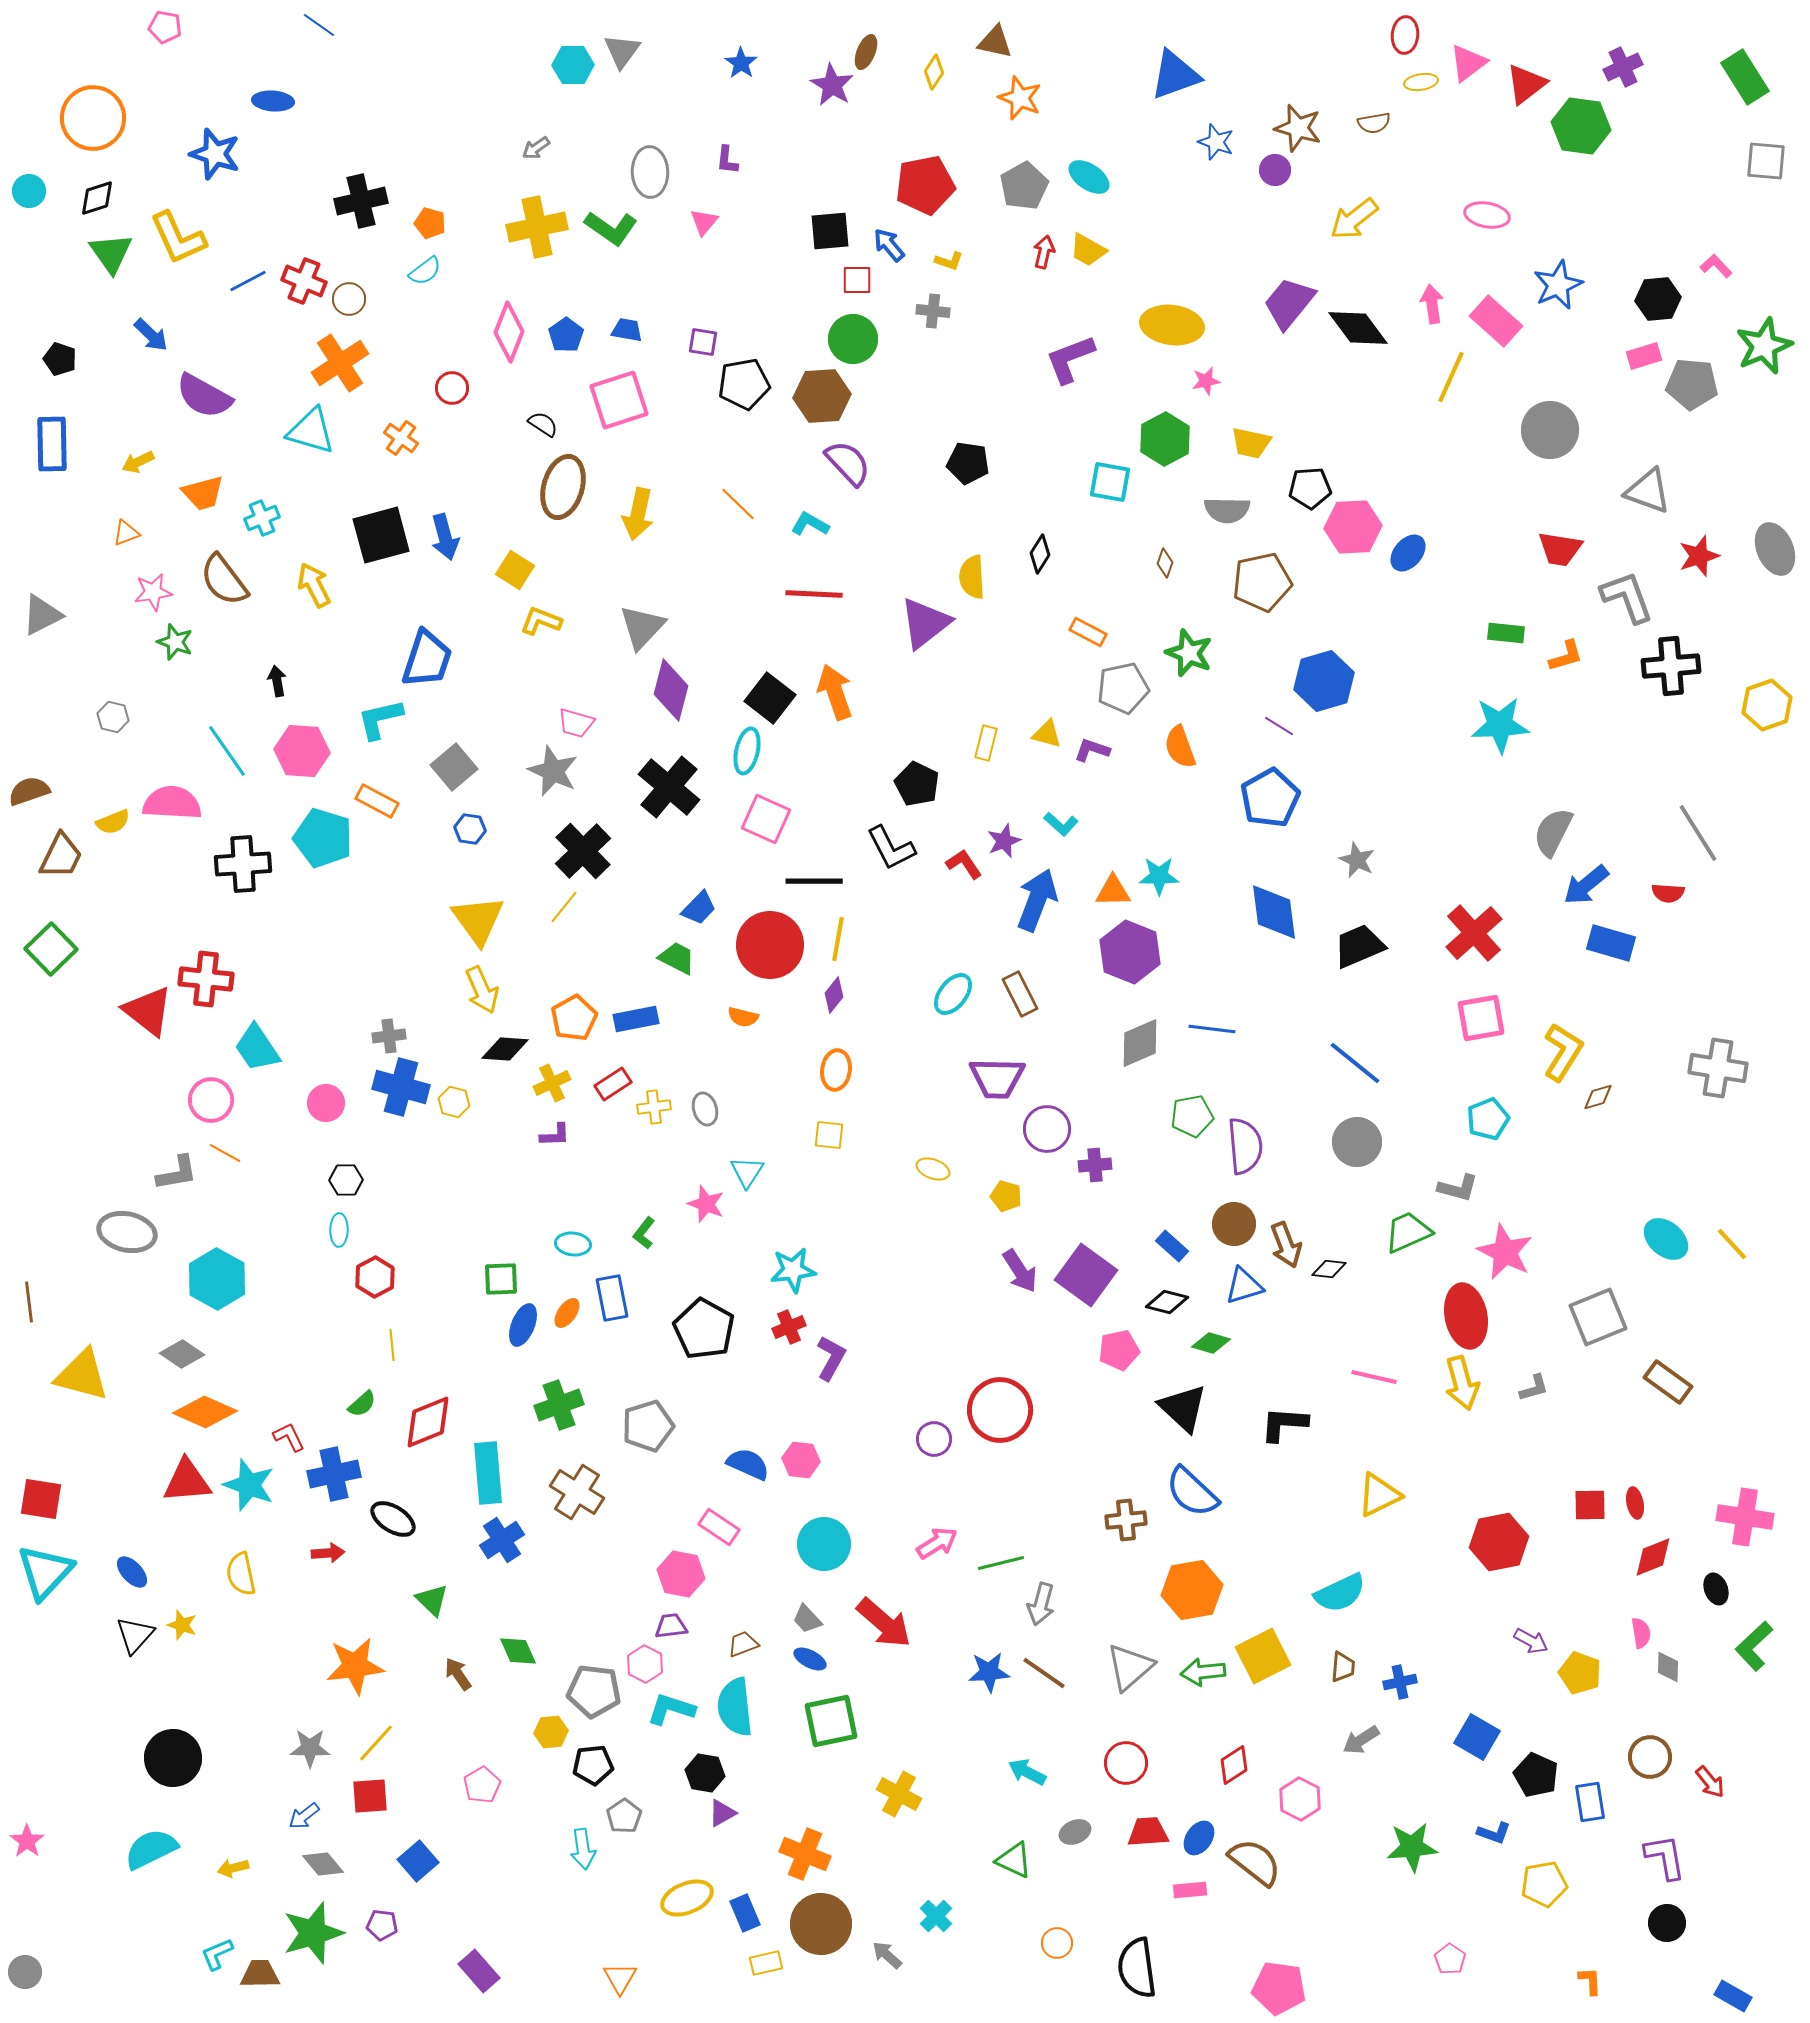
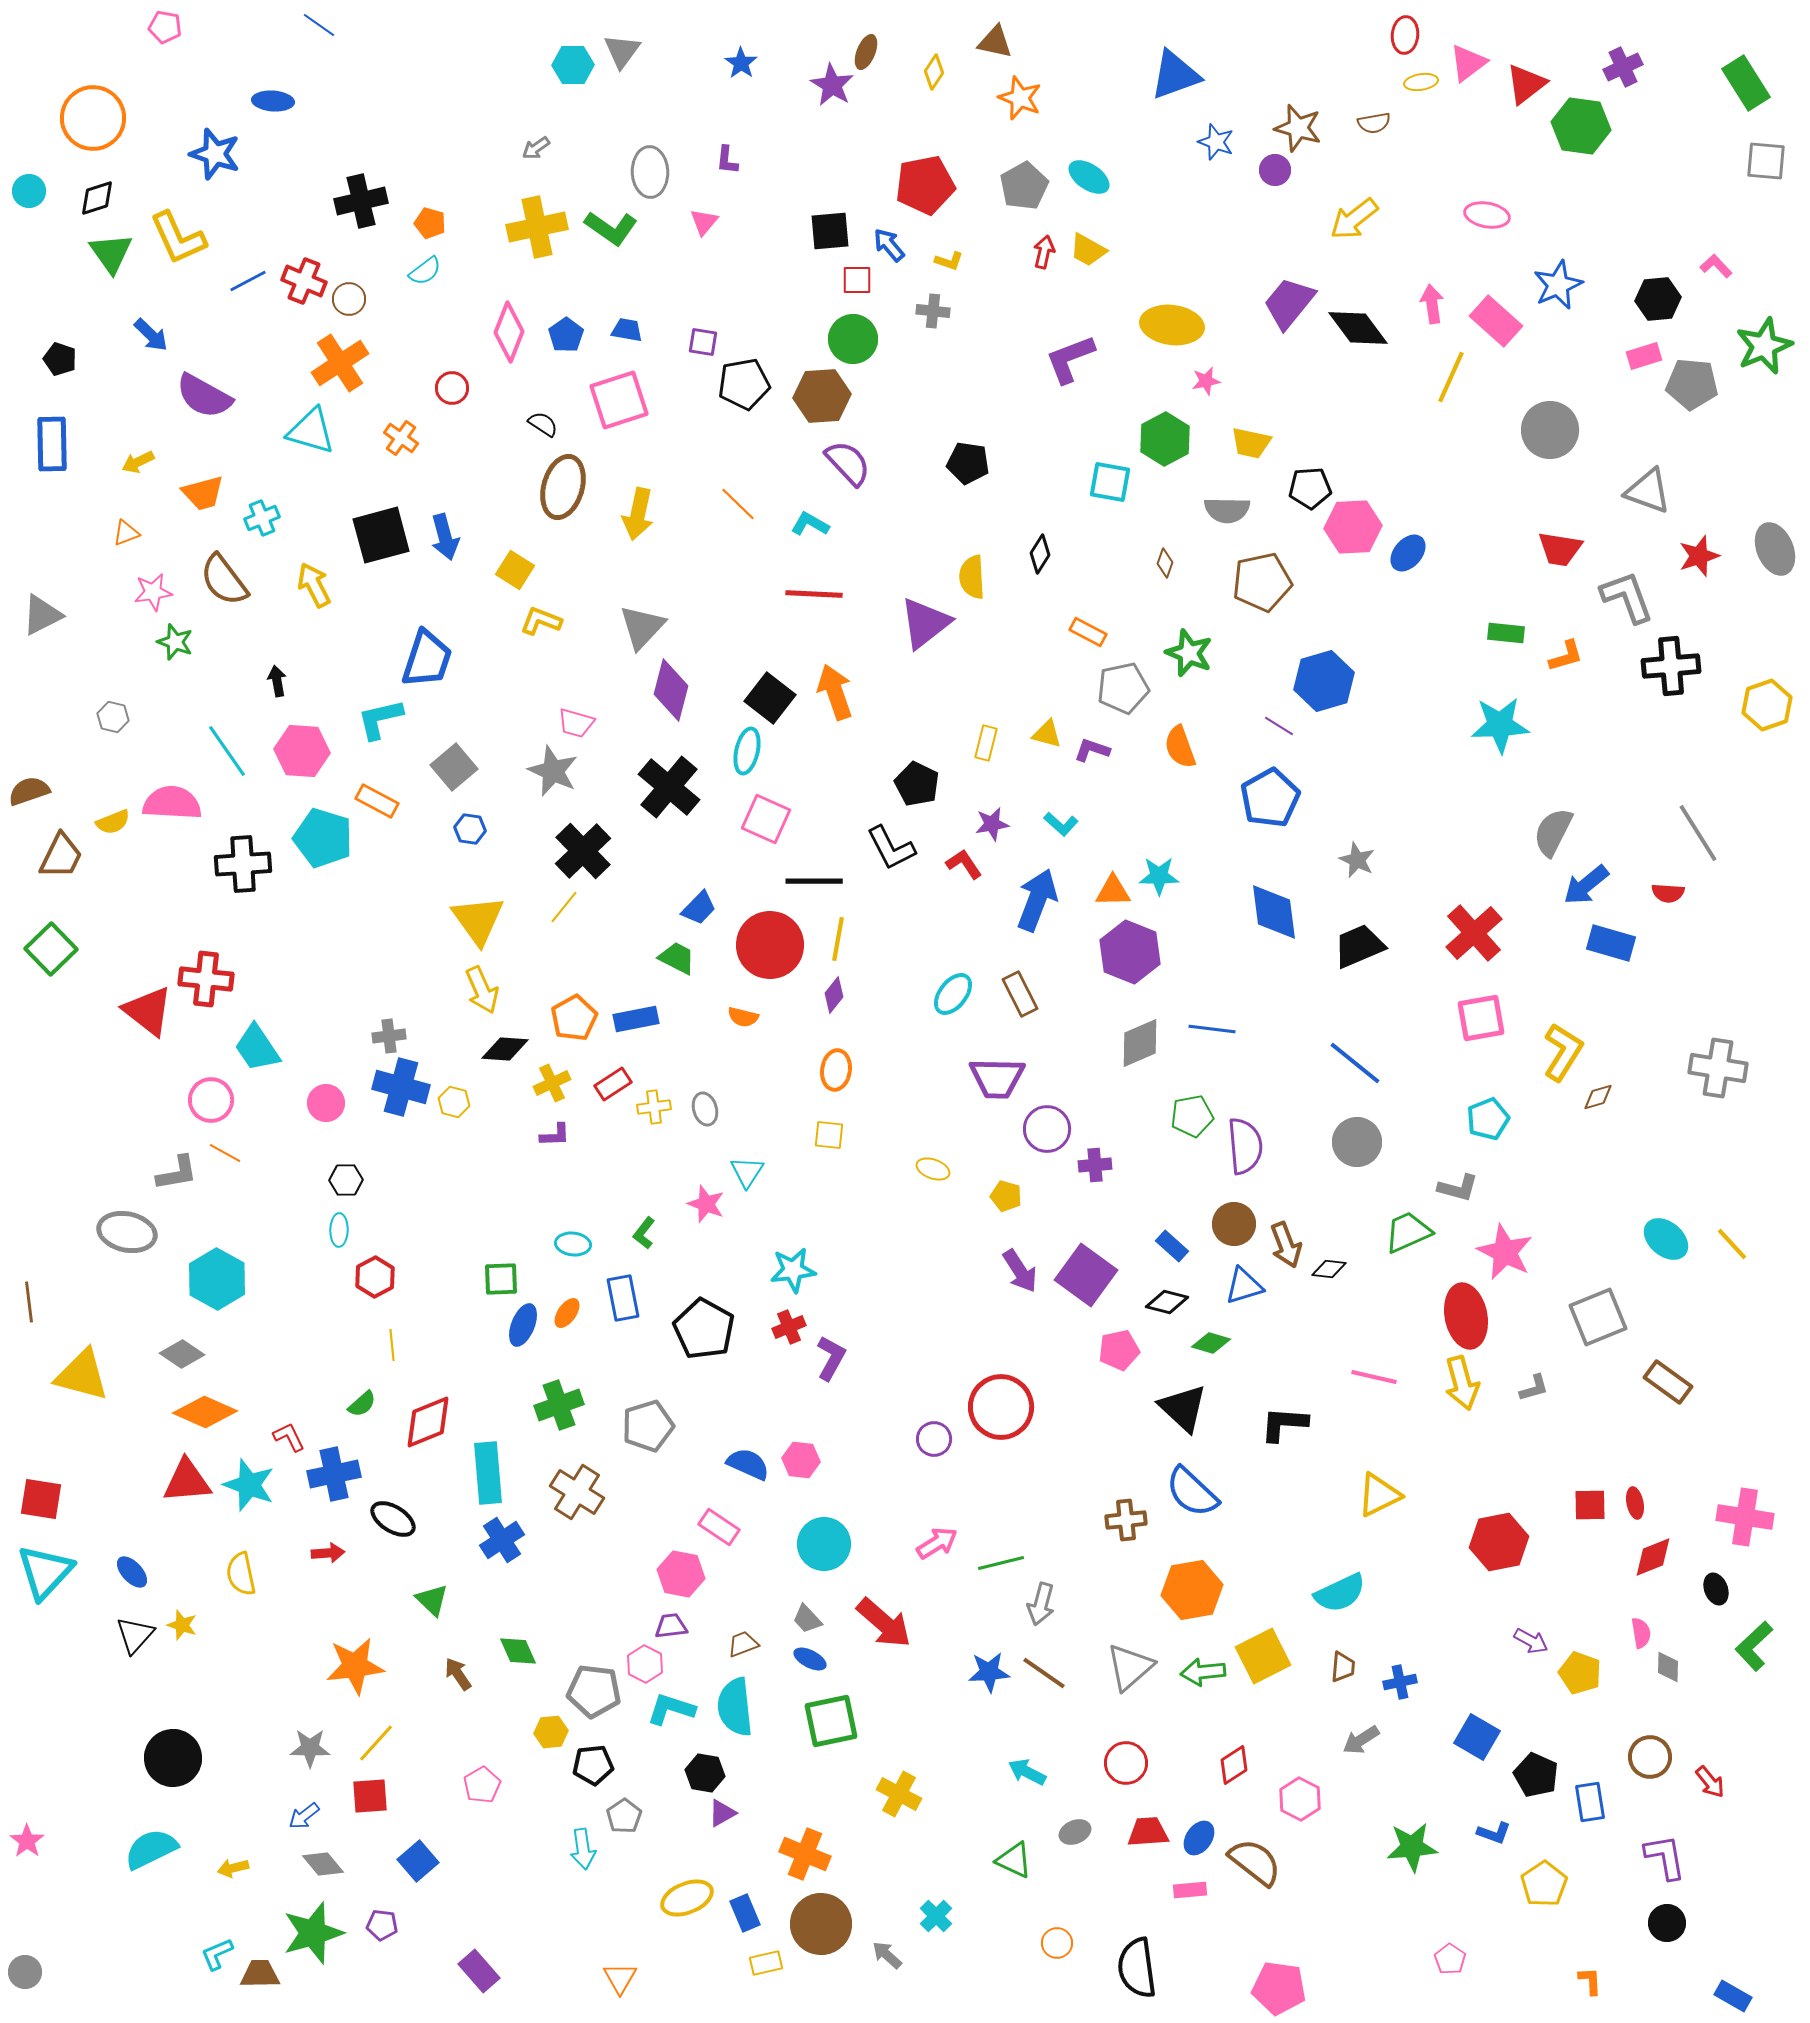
green rectangle at (1745, 77): moved 1 px right, 6 px down
purple star at (1004, 841): moved 12 px left, 17 px up; rotated 12 degrees clockwise
blue rectangle at (612, 1298): moved 11 px right
red circle at (1000, 1410): moved 1 px right, 3 px up
yellow pentagon at (1544, 1884): rotated 24 degrees counterclockwise
